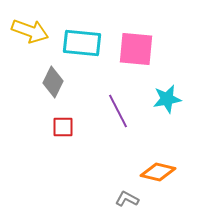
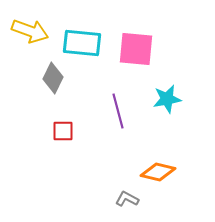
gray diamond: moved 4 px up
purple line: rotated 12 degrees clockwise
red square: moved 4 px down
